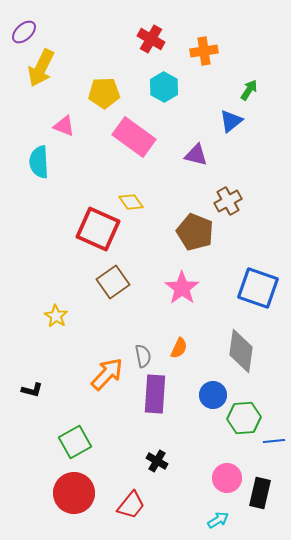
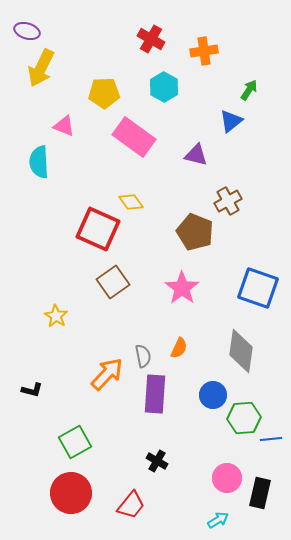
purple ellipse: moved 3 px right, 1 px up; rotated 60 degrees clockwise
blue line: moved 3 px left, 2 px up
red circle: moved 3 px left
